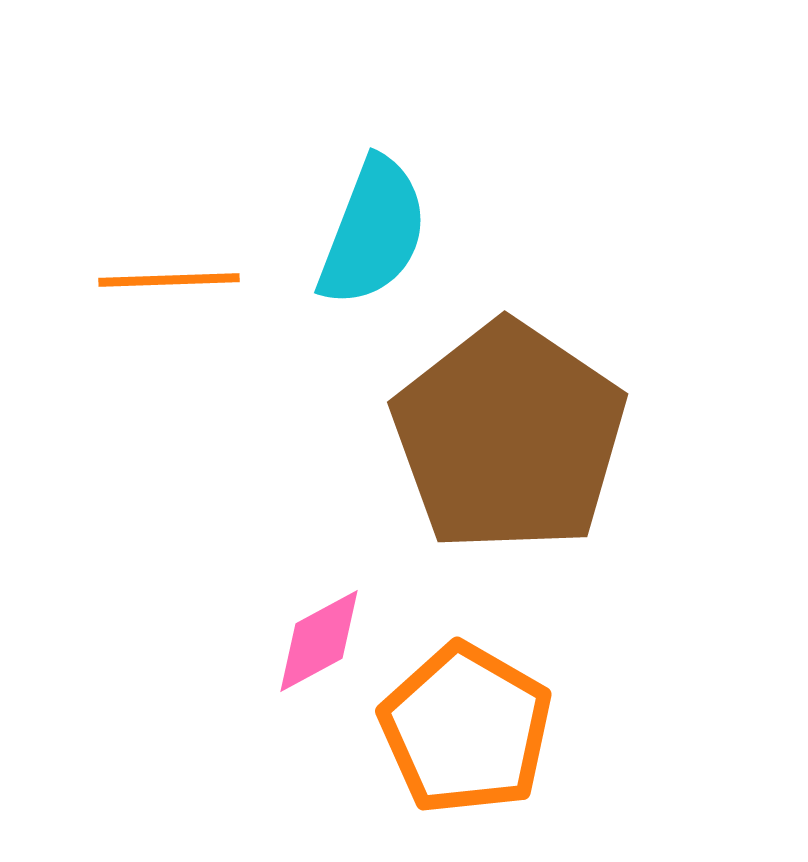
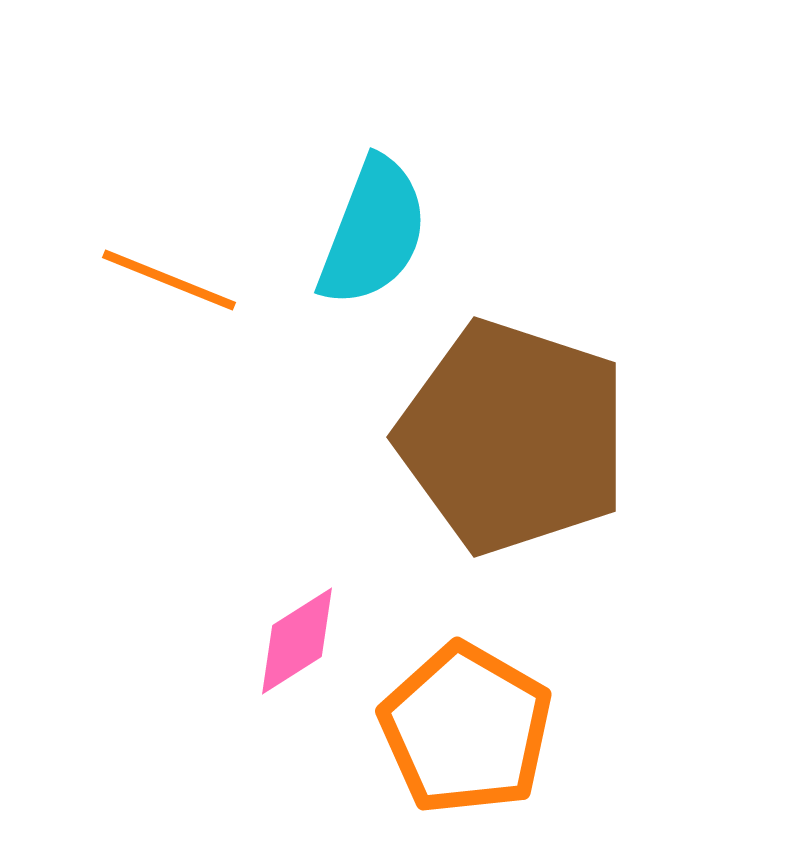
orange line: rotated 24 degrees clockwise
brown pentagon: moved 4 px right; rotated 16 degrees counterclockwise
pink diamond: moved 22 px left; rotated 4 degrees counterclockwise
